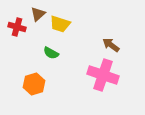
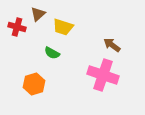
yellow trapezoid: moved 3 px right, 3 px down
brown arrow: moved 1 px right
green semicircle: moved 1 px right
